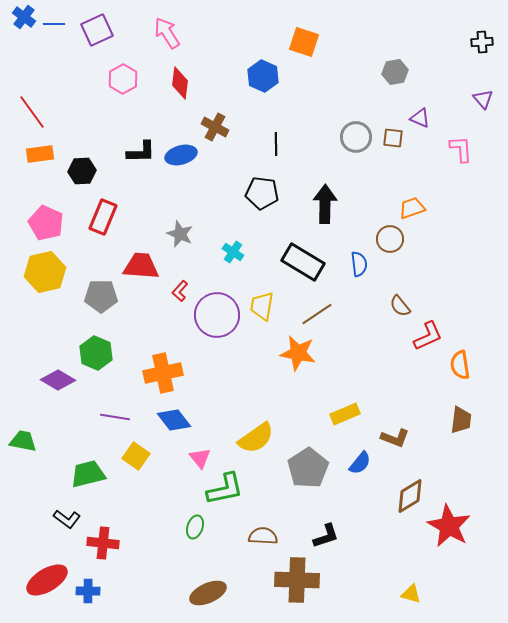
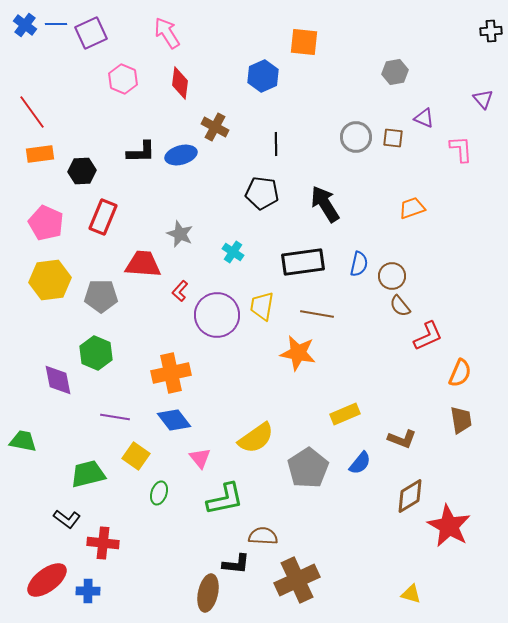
blue cross at (24, 17): moved 1 px right, 8 px down
blue line at (54, 24): moved 2 px right
purple square at (97, 30): moved 6 px left, 3 px down
orange square at (304, 42): rotated 12 degrees counterclockwise
black cross at (482, 42): moved 9 px right, 11 px up
blue hexagon at (263, 76): rotated 12 degrees clockwise
pink hexagon at (123, 79): rotated 8 degrees counterclockwise
purple triangle at (420, 118): moved 4 px right
black arrow at (325, 204): rotated 33 degrees counterclockwise
brown circle at (390, 239): moved 2 px right, 37 px down
black rectangle at (303, 262): rotated 39 degrees counterclockwise
blue semicircle at (359, 264): rotated 20 degrees clockwise
red trapezoid at (141, 266): moved 2 px right, 2 px up
yellow hexagon at (45, 272): moved 5 px right, 8 px down; rotated 6 degrees clockwise
brown line at (317, 314): rotated 44 degrees clockwise
orange semicircle at (460, 365): moved 8 px down; rotated 148 degrees counterclockwise
orange cross at (163, 373): moved 8 px right
purple diamond at (58, 380): rotated 48 degrees clockwise
brown trapezoid at (461, 420): rotated 16 degrees counterclockwise
brown L-shape at (395, 438): moved 7 px right, 1 px down
green L-shape at (225, 489): moved 10 px down
green ellipse at (195, 527): moved 36 px left, 34 px up
black L-shape at (326, 536): moved 90 px left, 28 px down; rotated 24 degrees clockwise
red ellipse at (47, 580): rotated 6 degrees counterclockwise
brown cross at (297, 580): rotated 27 degrees counterclockwise
brown ellipse at (208, 593): rotated 54 degrees counterclockwise
